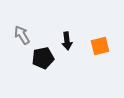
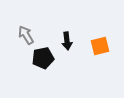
gray arrow: moved 4 px right
